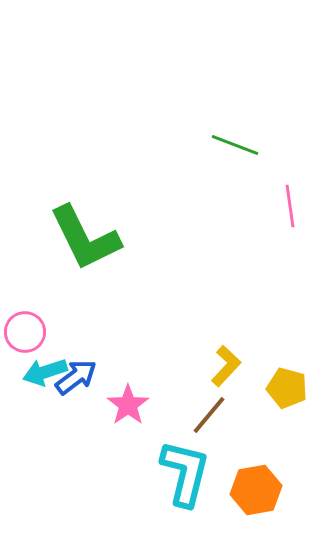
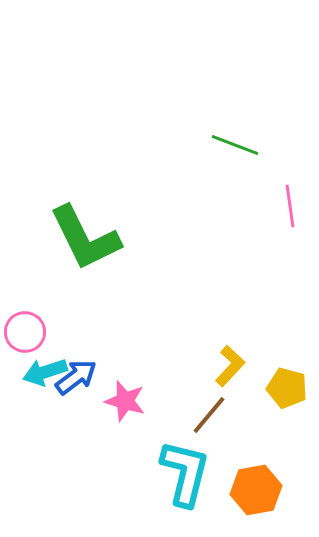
yellow L-shape: moved 4 px right
pink star: moved 3 px left, 4 px up; rotated 21 degrees counterclockwise
